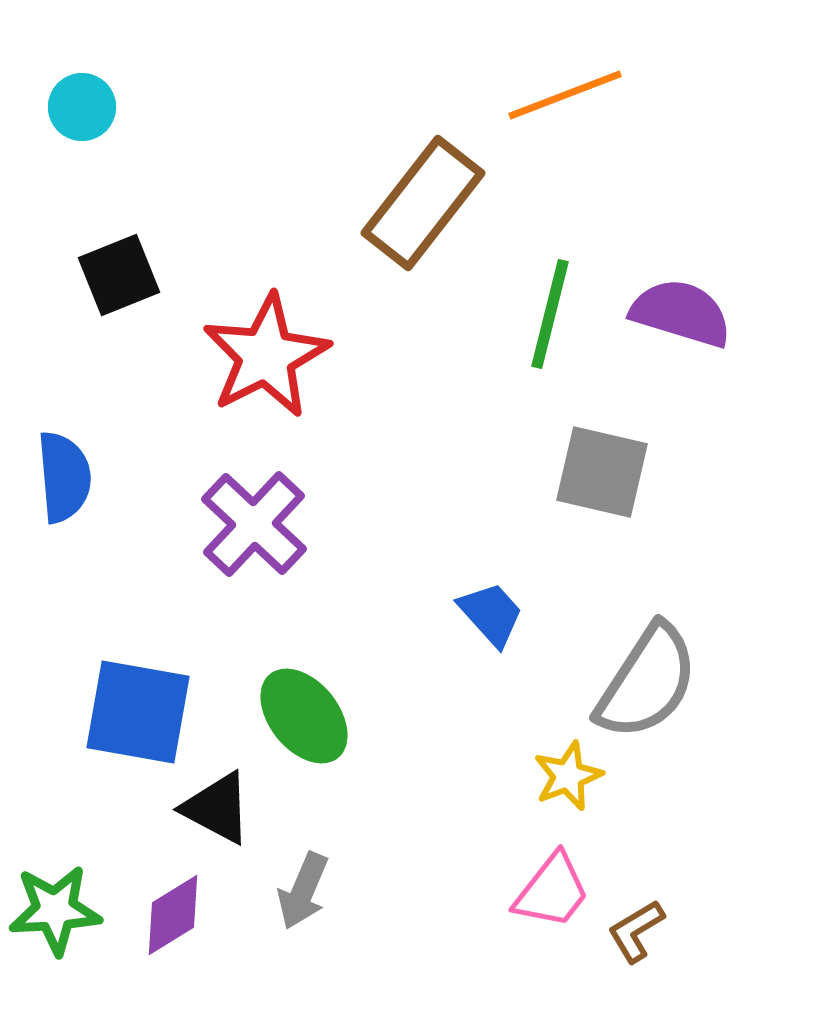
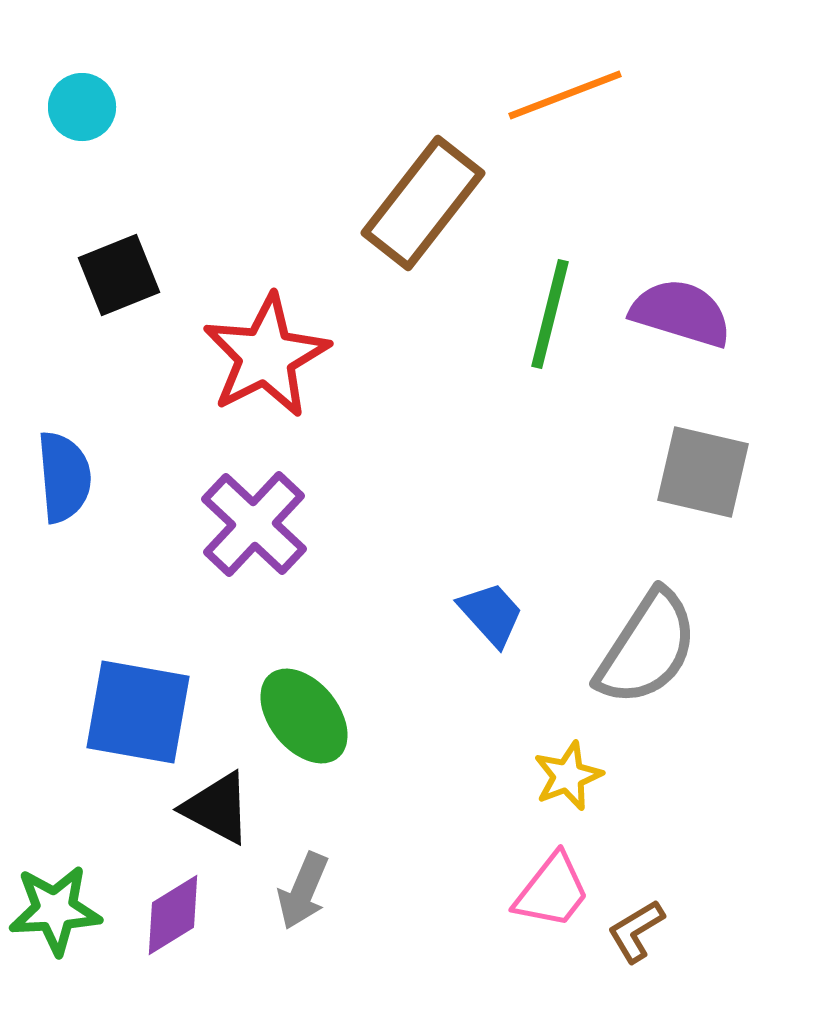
gray square: moved 101 px right
gray semicircle: moved 34 px up
